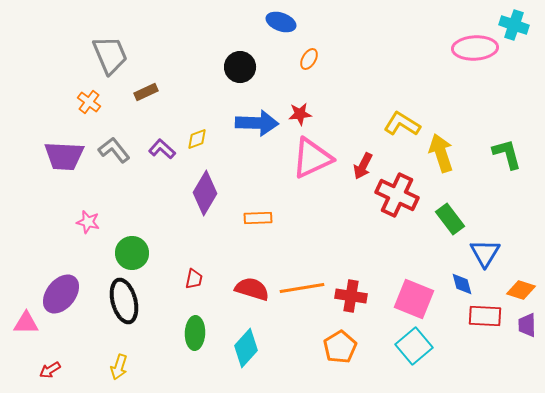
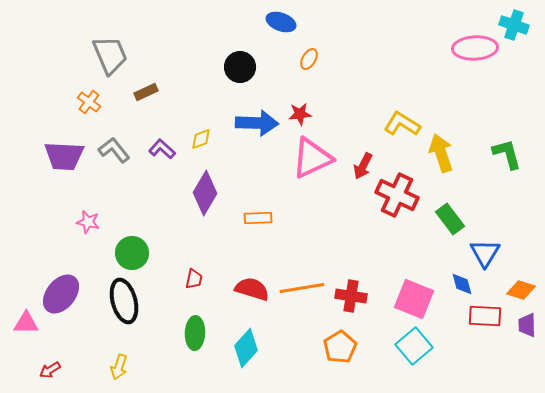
yellow diamond at (197, 139): moved 4 px right
